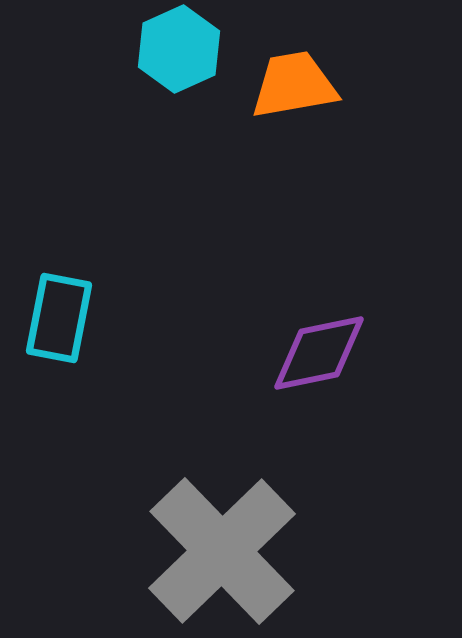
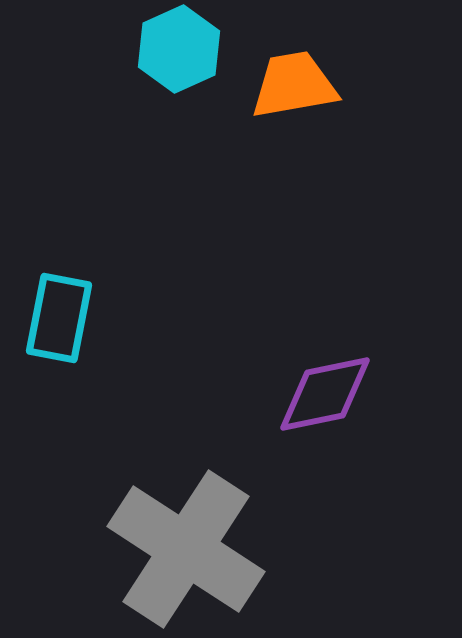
purple diamond: moved 6 px right, 41 px down
gray cross: moved 36 px left, 2 px up; rotated 13 degrees counterclockwise
